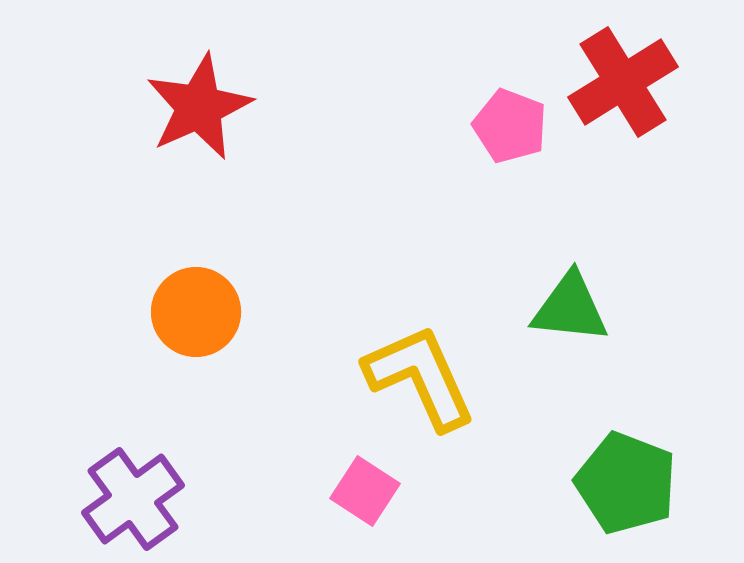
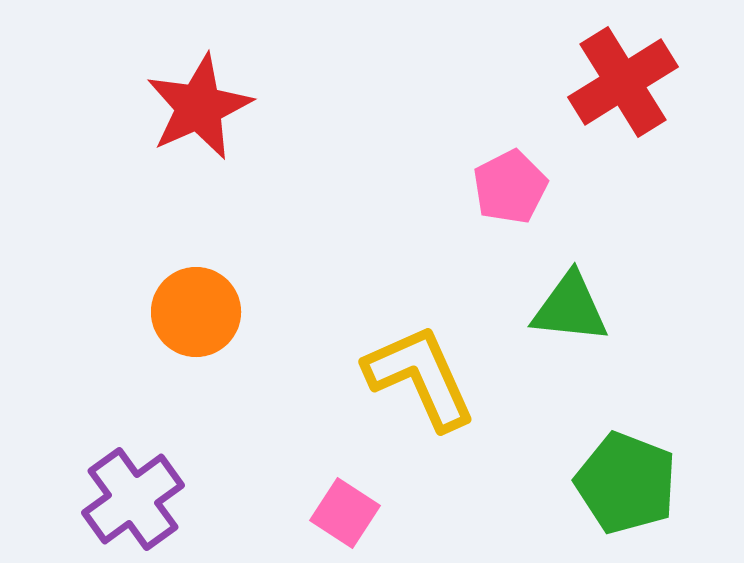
pink pentagon: moved 61 px down; rotated 24 degrees clockwise
pink square: moved 20 px left, 22 px down
